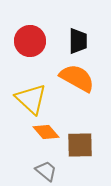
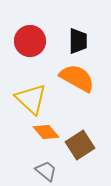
brown square: rotated 32 degrees counterclockwise
